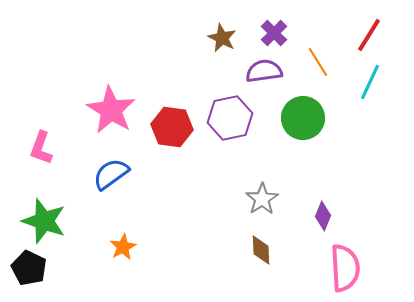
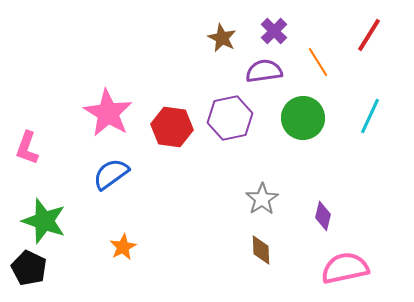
purple cross: moved 2 px up
cyan line: moved 34 px down
pink star: moved 3 px left, 3 px down
pink L-shape: moved 14 px left
purple diamond: rotated 8 degrees counterclockwise
pink semicircle: rotated 99 degrees counterclockwise
